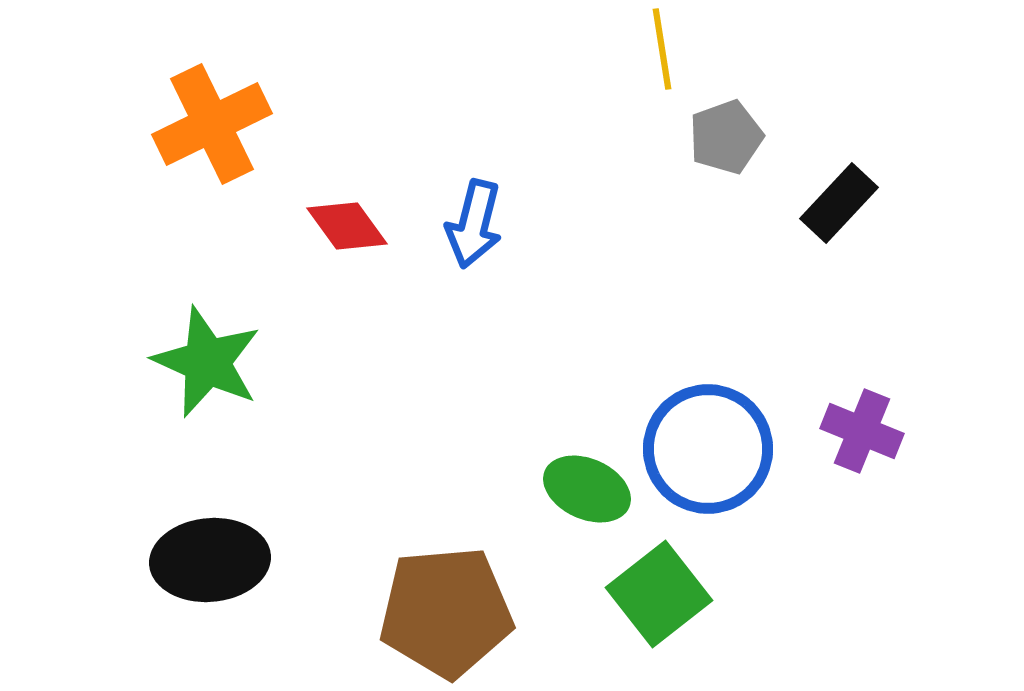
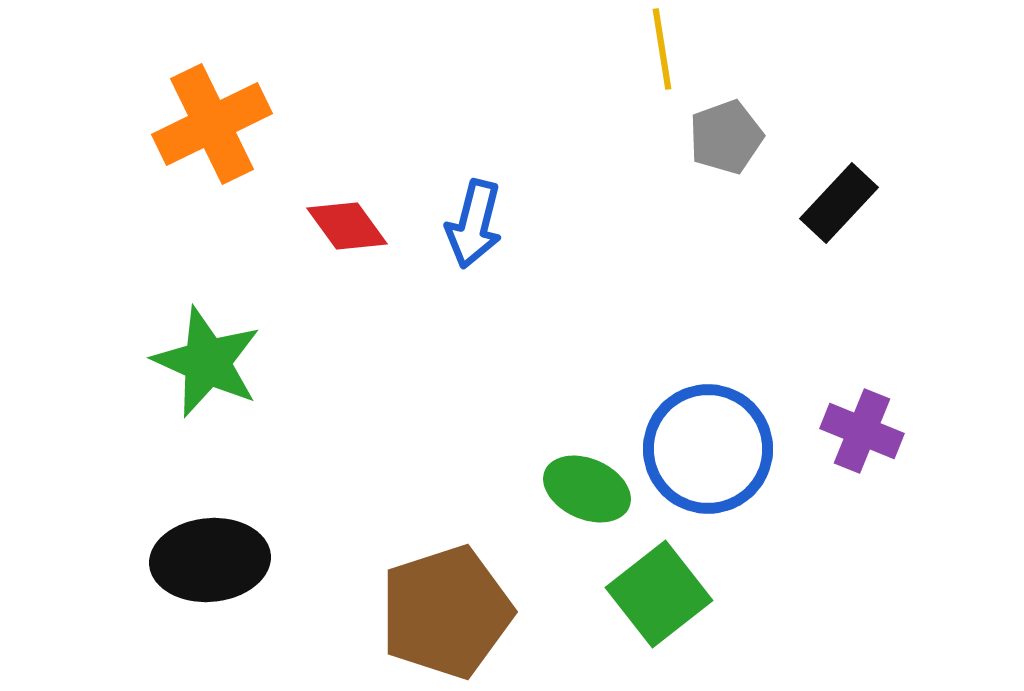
brown pentagon: rotated 13 degrees counterclockwise
